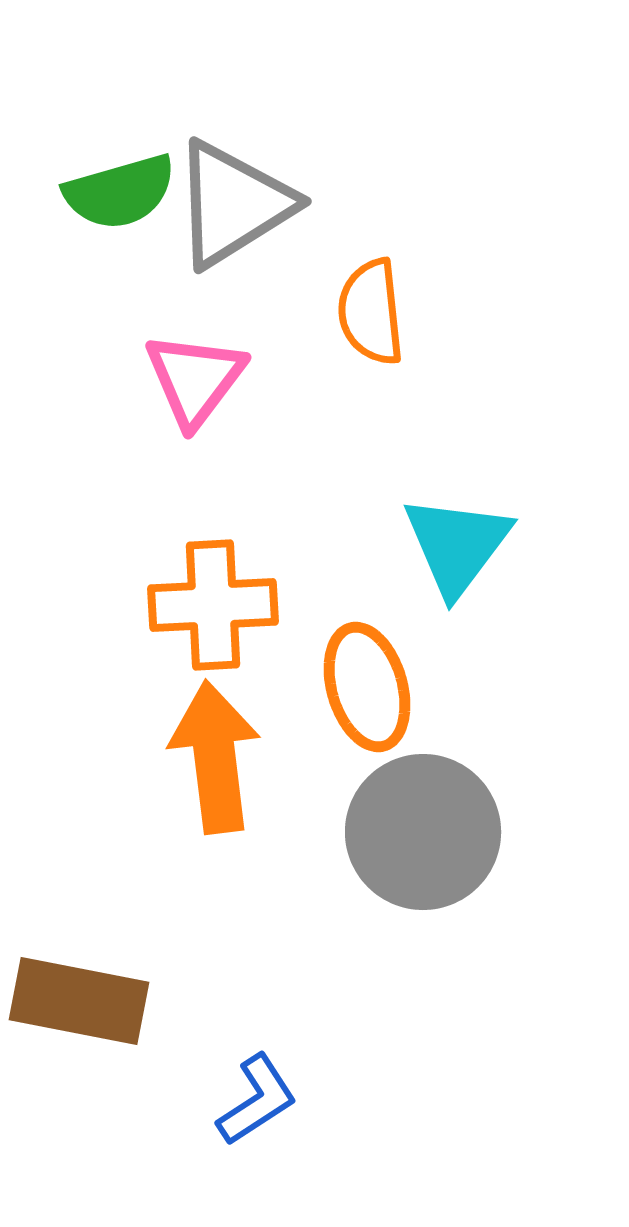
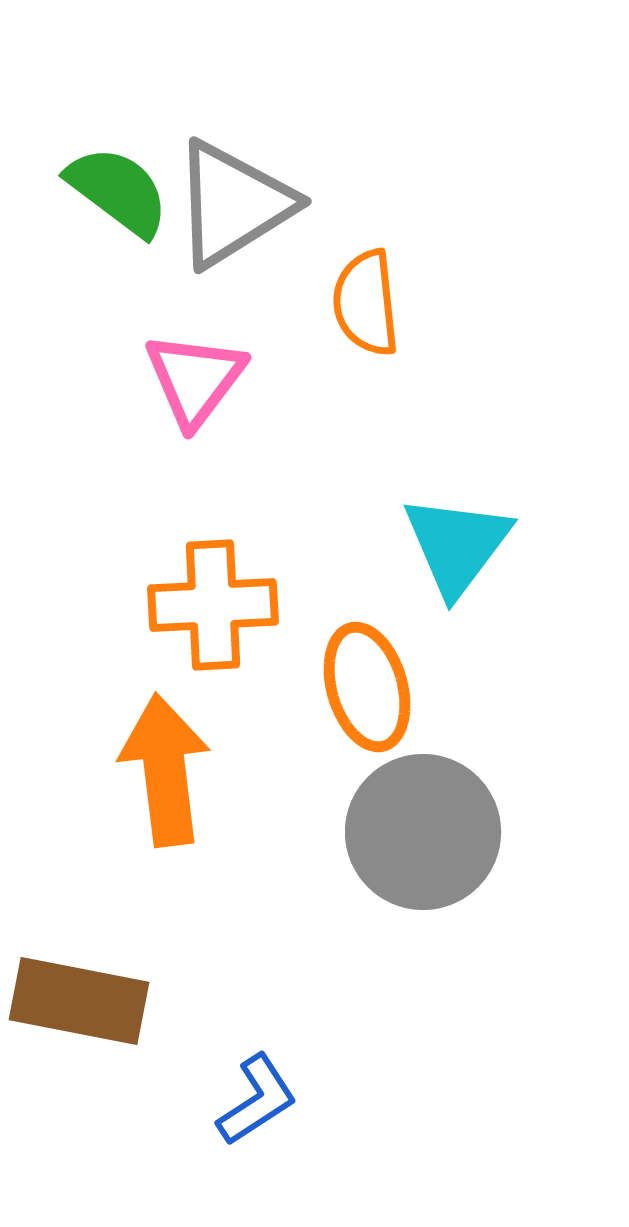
green semicircle: moved 2 px left, 1 px up; rotated 127 degrees counterclockwise
orange semicircle: moved 5 px left, 9 px up
orange arrow: moved 50 px left, 13 px down
